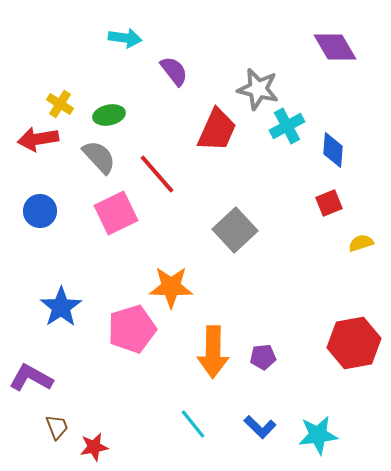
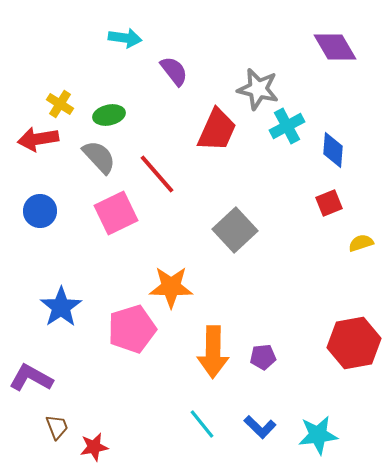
cyan line: moved 9 px right
